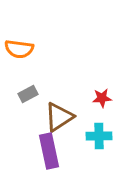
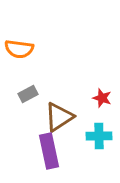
red star: rotated 24 degrees clockwise
